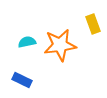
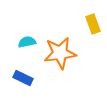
orange star: moved 8 px down
blue rectangle: moved 1 px right, 2 px up
